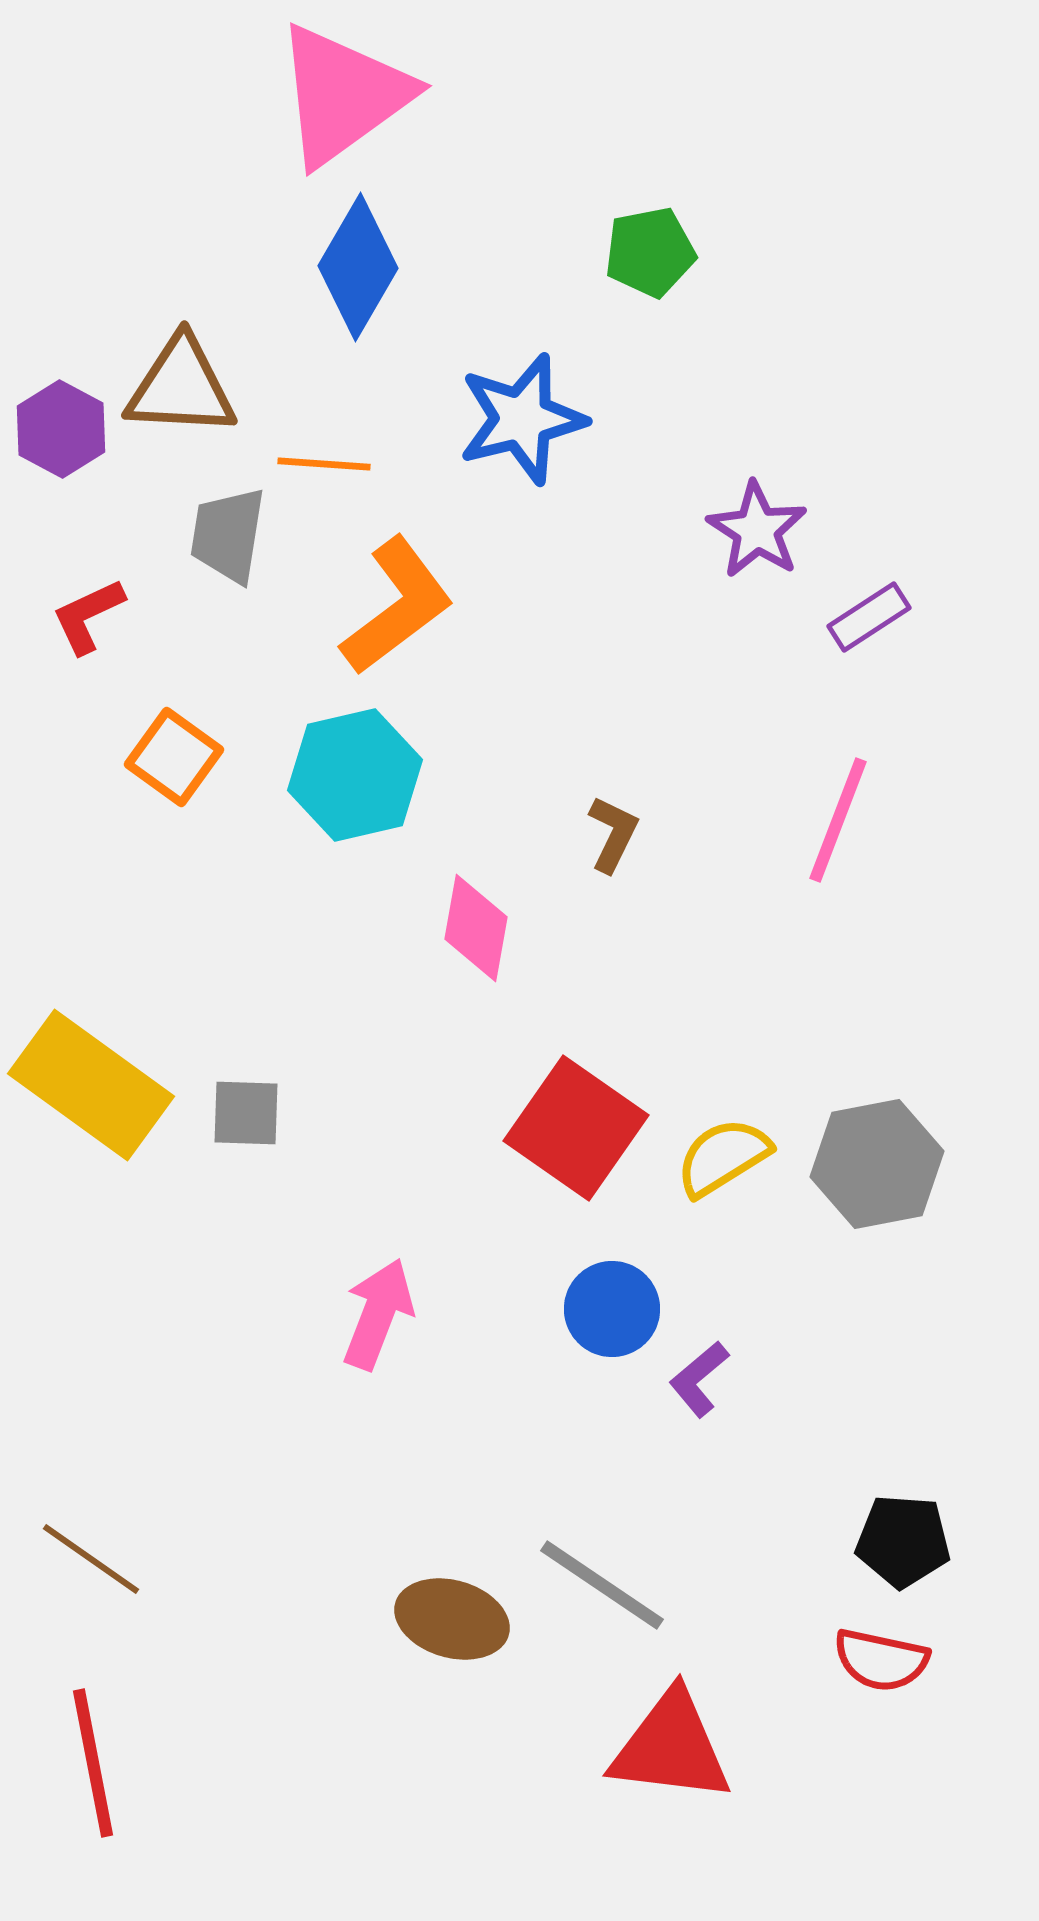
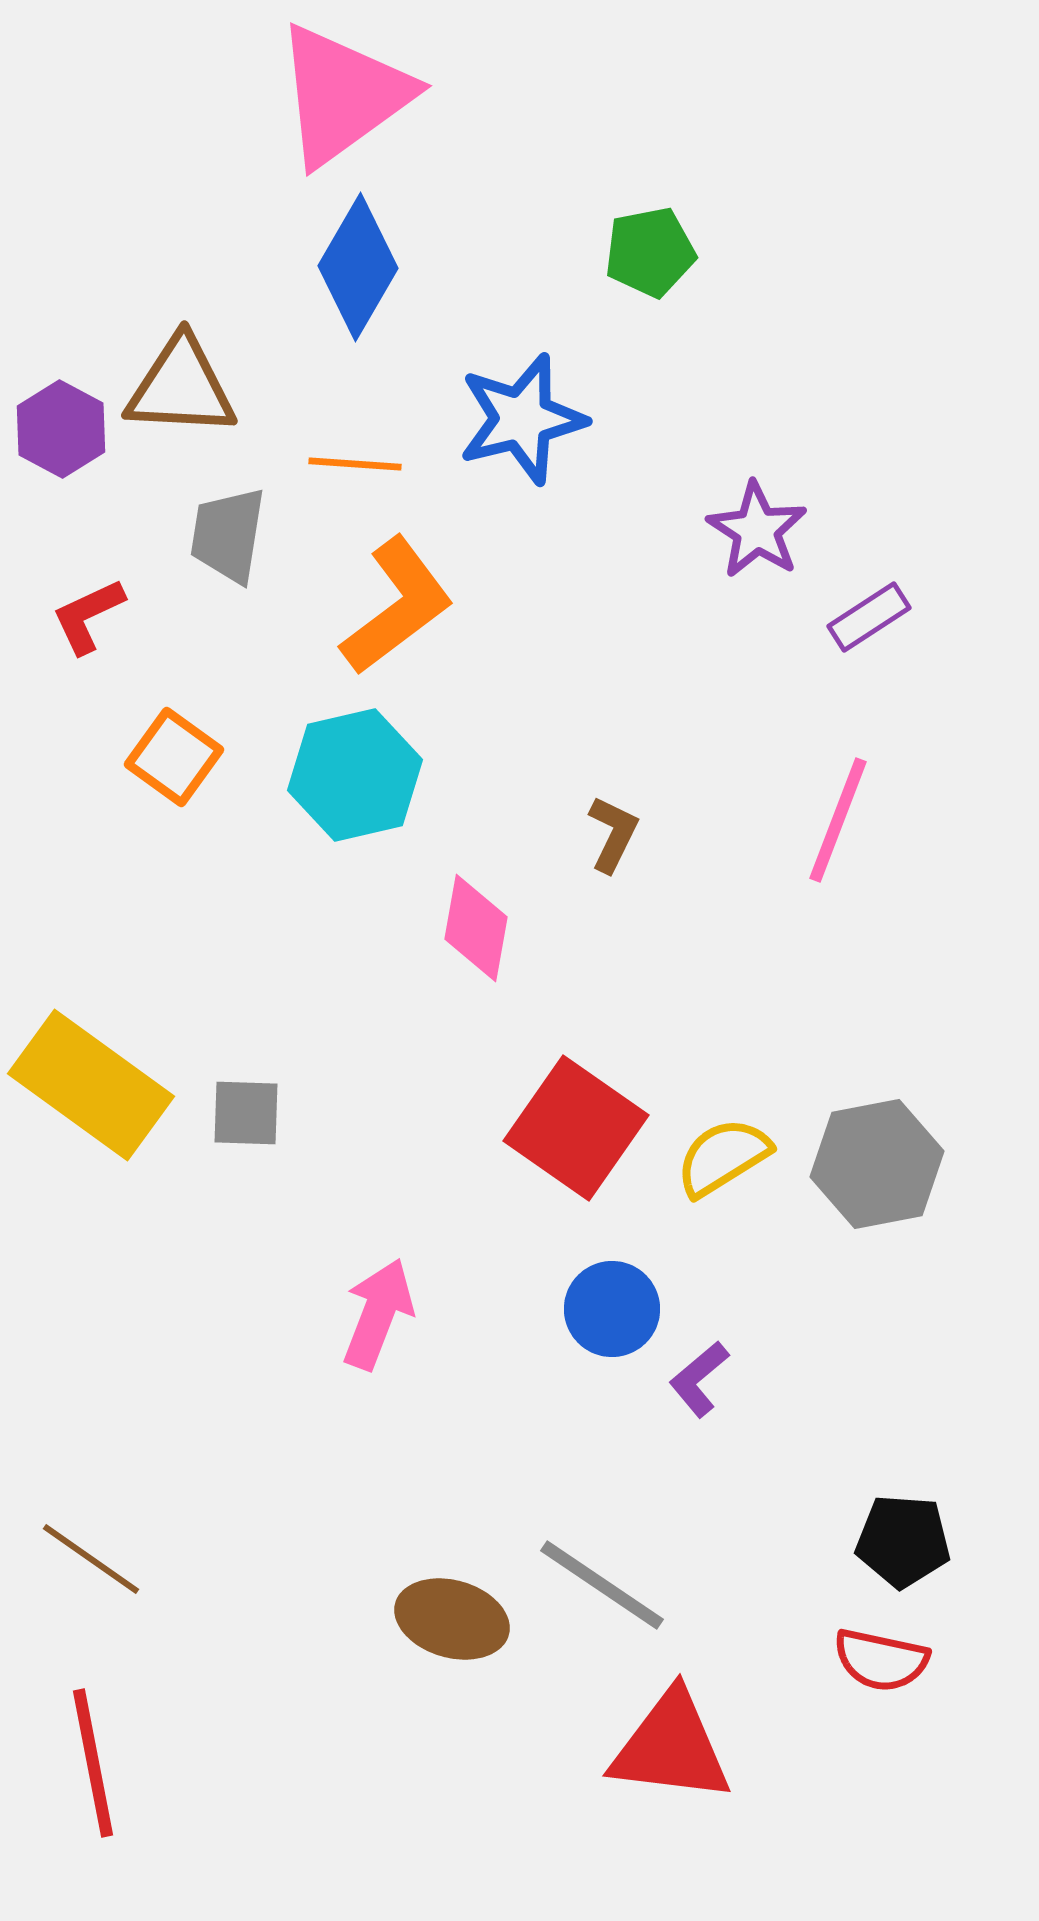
orange line: moved 31 px right
